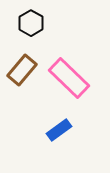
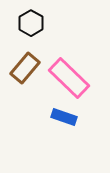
brown rectangle: moved 3 px right, 2 px up
blue rectangle: moved 5 px right, 13 px up; rotated 55 degrees clockwise
